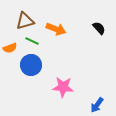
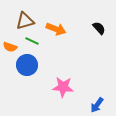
orange semicircle: moved 1 px up; rotated 40 degrees clockwise
blue circle: moved 4 px left
